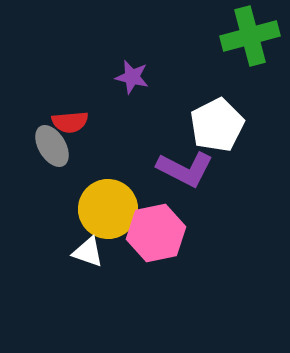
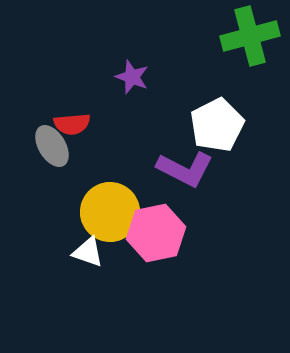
purple star: rotated 8 degrees clockwise
red semicircle: moved 2 px right, 2 px down
yellow circle: moved 2 px right, 3 px down
